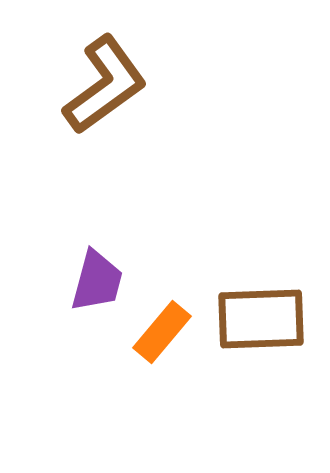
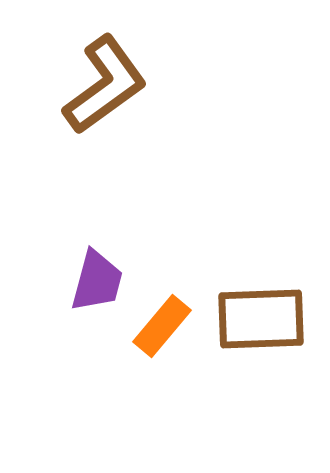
orange rectangle: moved 6 px up
